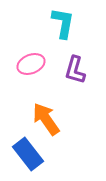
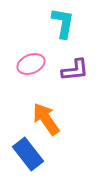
purple L-shape: rotated 112 degrees counterclockwise
